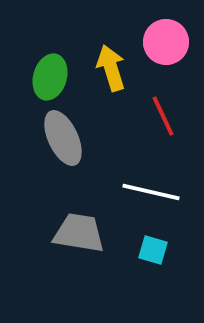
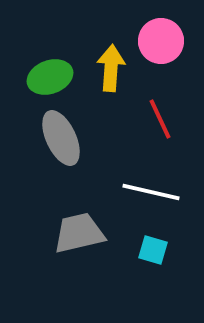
pink circle: moved 5 px left, 1 px up
yellow arrow: rotated 21 degrees clockwise
green ellipse: rotated 54 degrees clockwise
red line: moved 3 px left, 3 px down
gray ellipse: moved 2 px left
gray trapezoid: rotated 22 degrees counterclockwise
